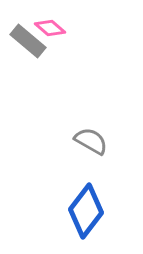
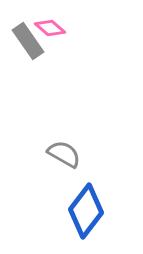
gray rectangle: rotated 15 degrees clockwise
gray semicircle: moved 27 px left, 13 px down
